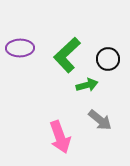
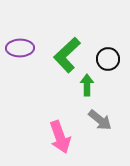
green arrow: rotated 75 degrees counterclockwise
